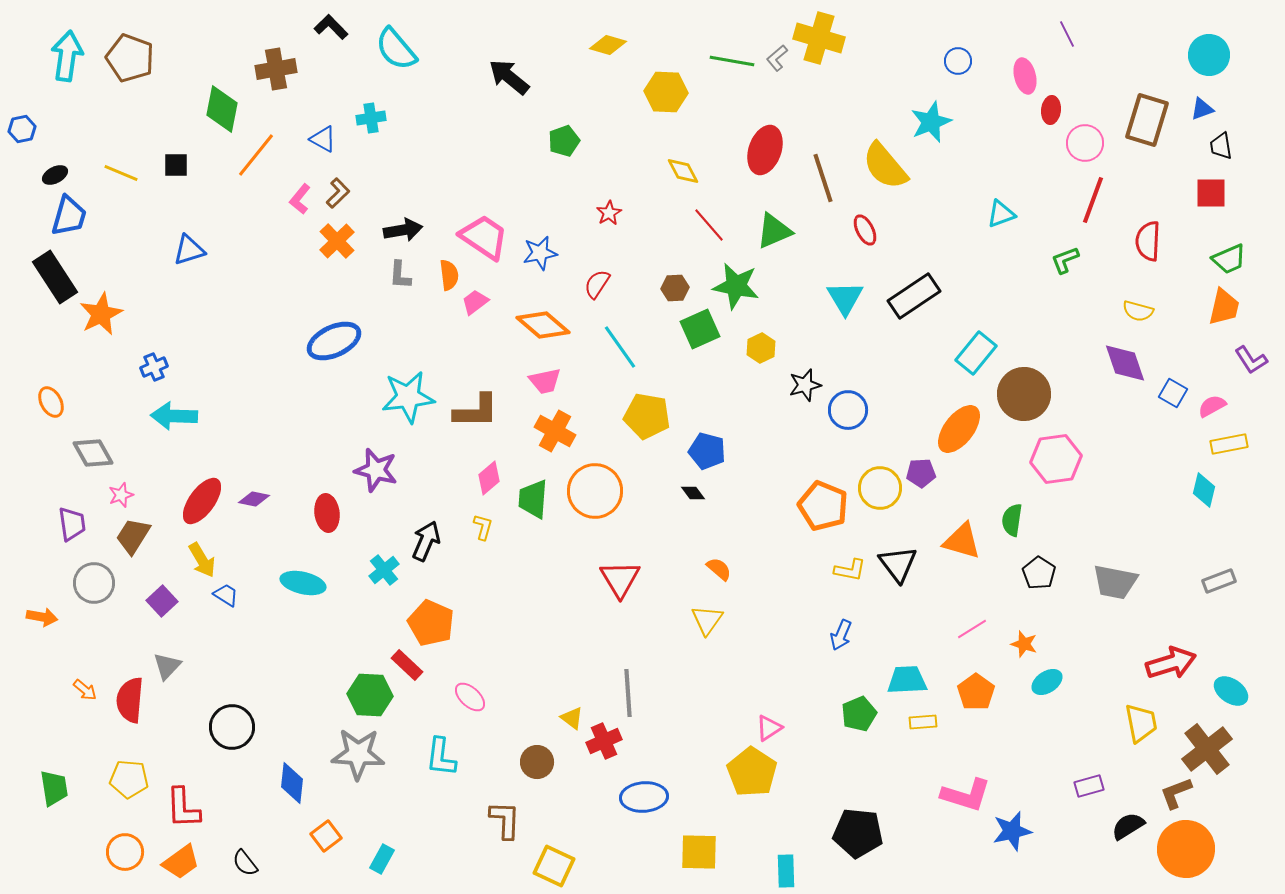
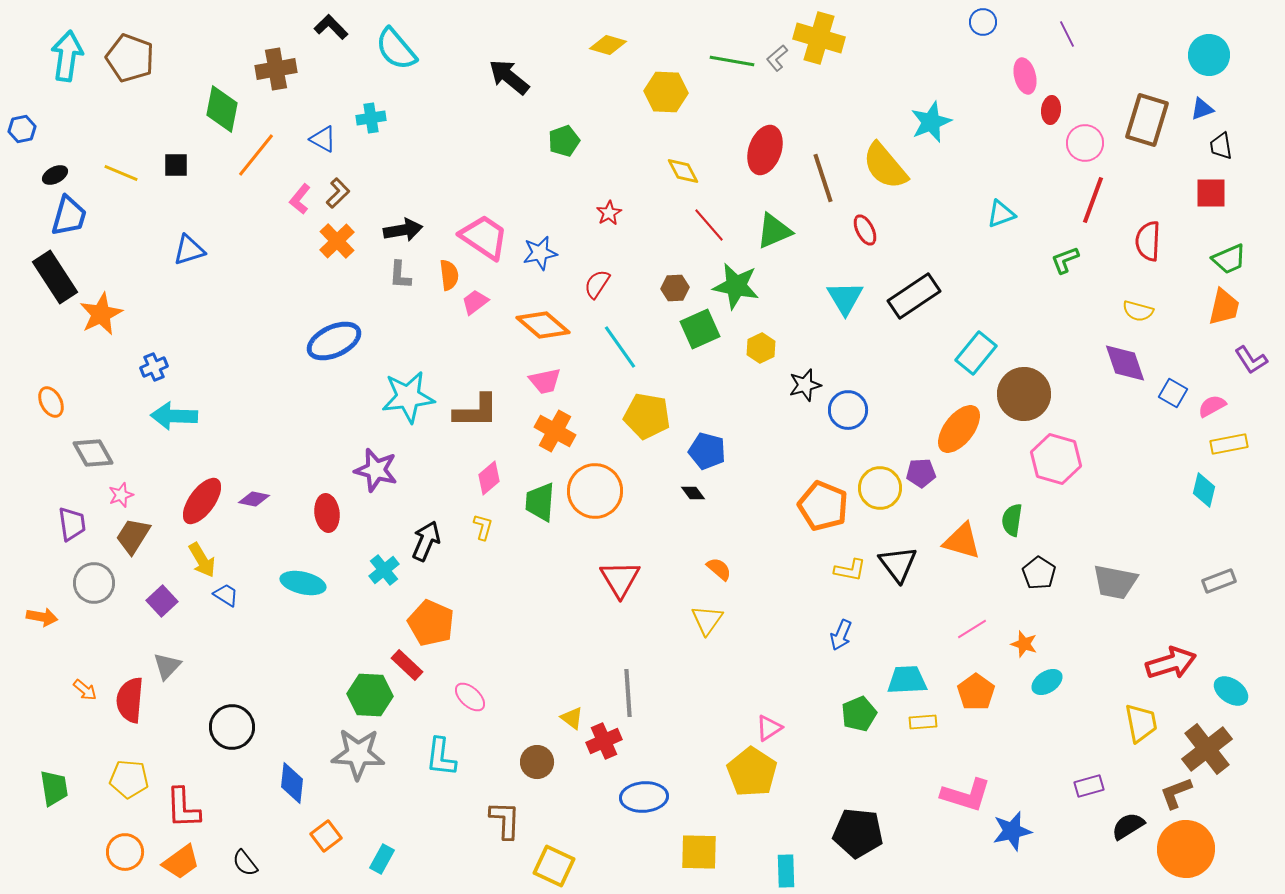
blue circle at (958, 61): moved 25 px right, 39 px up
pink hexagon at (1056, 459): rotated 24 degrees clockwise
green trapezoid at (533, 499): moved 7 px right, 3 px down
